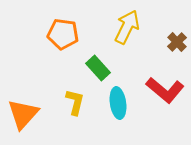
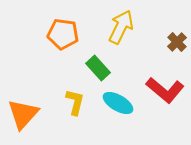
yellow arrow: moved 6 px left
cyan ellipse: rotated 52 degrees counterclockwise
